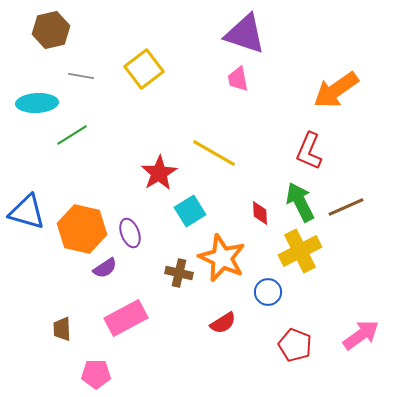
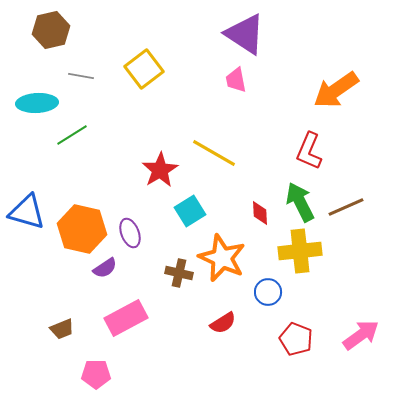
purple triangle: rotated 15 degrees clockwise
pink trapezoid: moved 2 px left, 1 px down
red star: moved 1 px right, 3 px up
yellow cross: rotated 21 degrees clockwise
brown trapezoid: rotated 110 degrees counterclockwise
red pentagon: moved 1 px right, 6 px up
